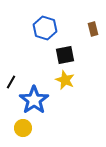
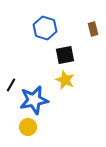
black line: moved 3 px down
blue star: rotated 24 degrees clockwise
yellow circle: moved 5 px right, 1 px up
